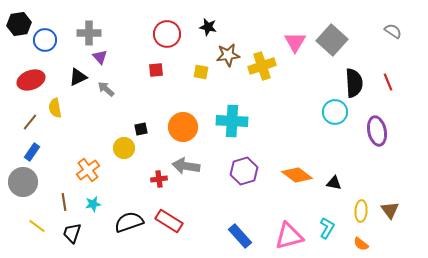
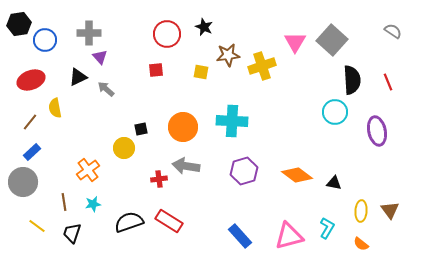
black star at (208, 27): moved 4 px left; rotated 12 degrees clockwise
black semicircle at (354, 83): moved 2 px left, 3 px up
blue rectangle at (32, 152): rotated 12 degrees clockwise
